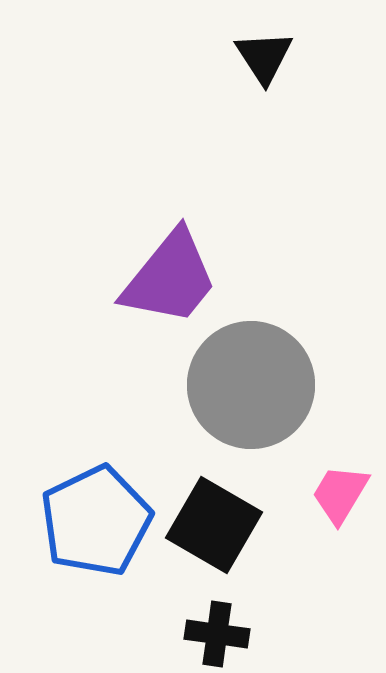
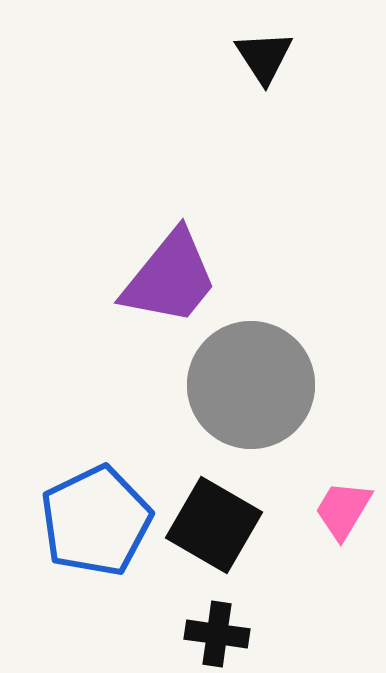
pink trapezoid: moved 3 px right, 16 px down
